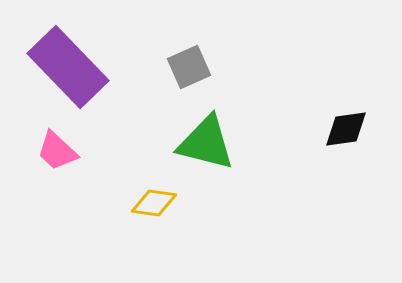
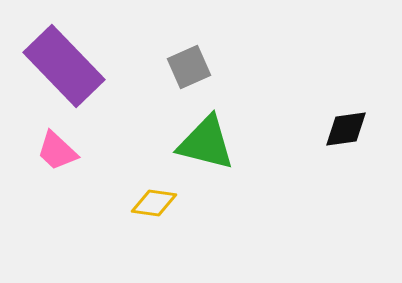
purple rectangle: moved 4 px left, 1 px up
